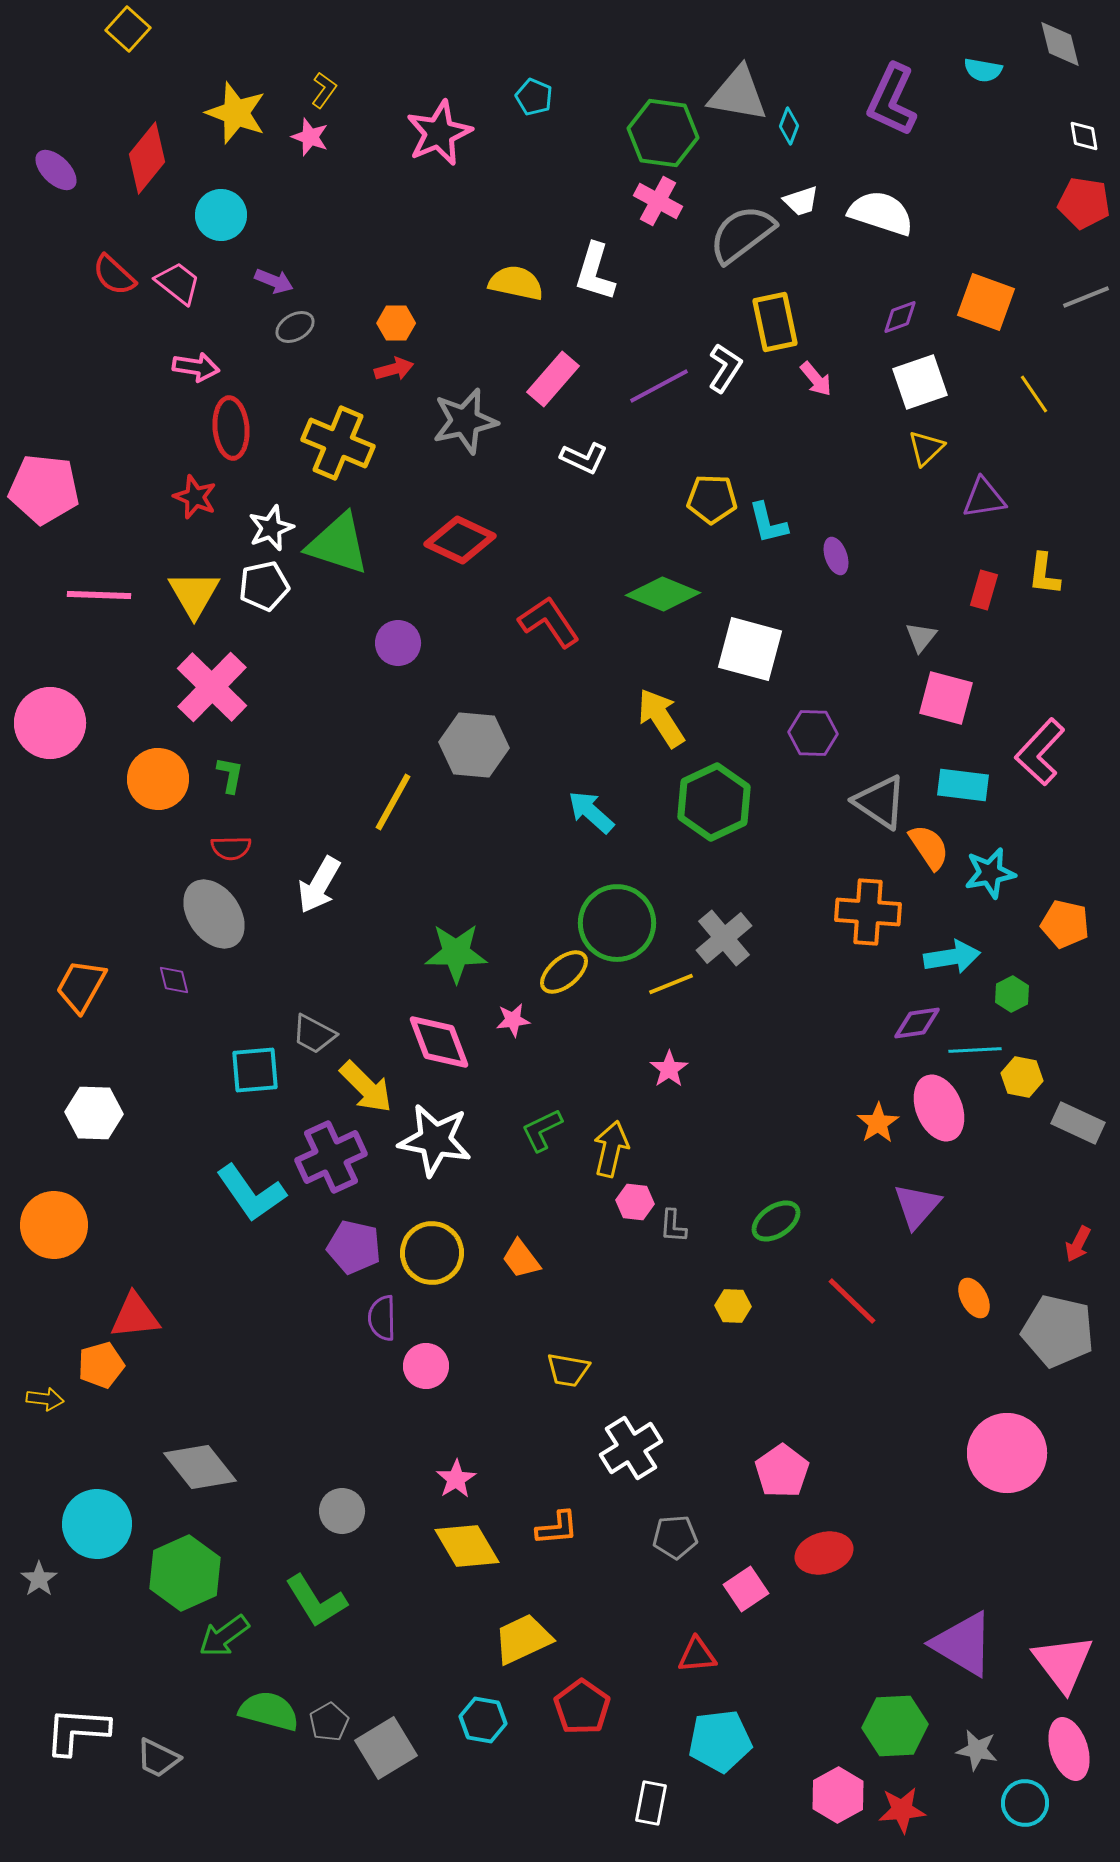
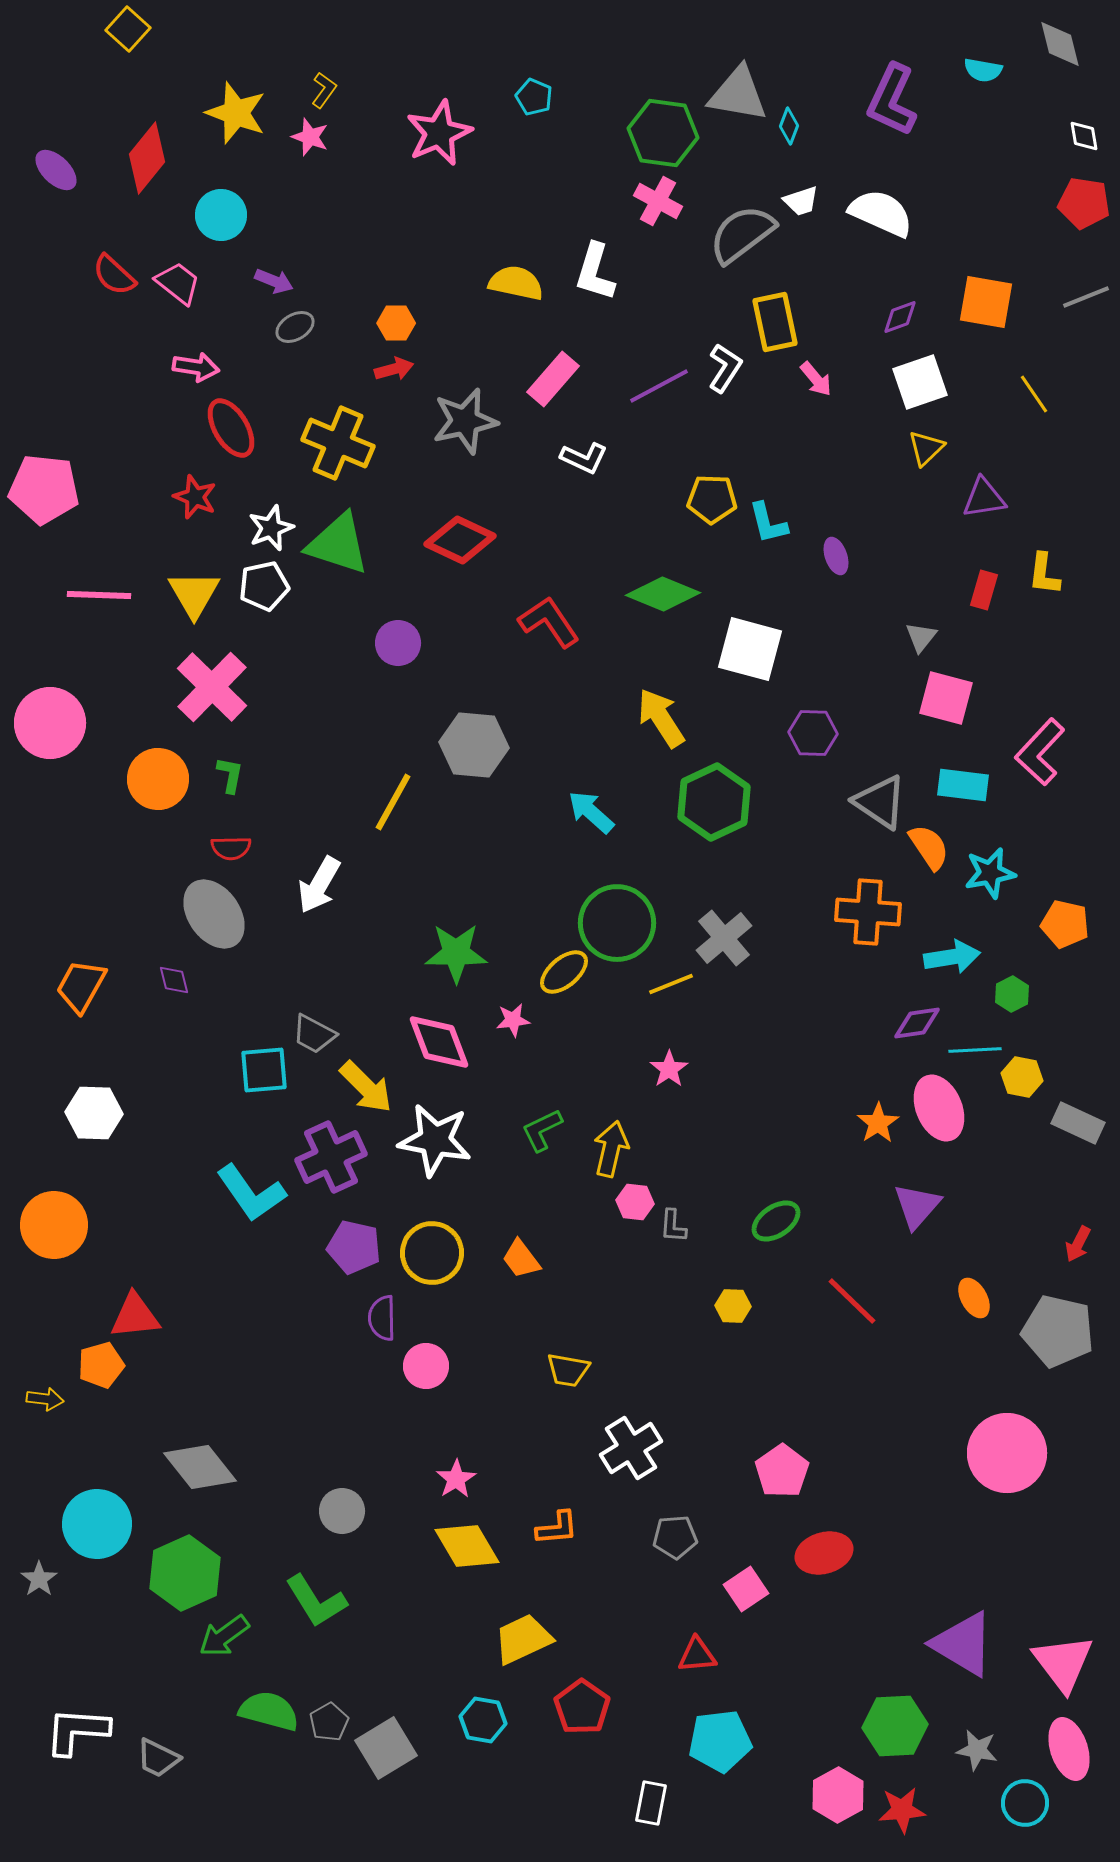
white semicircle at (881, 213): rotated 6 degrees clockwise
orange square at (986, 302): rotated 10 degrees counterclockwise
red ellipse at (231, 428): rotated 26 degrees counterclockwise
cyan square at (255, 1070): moved 9 px right
